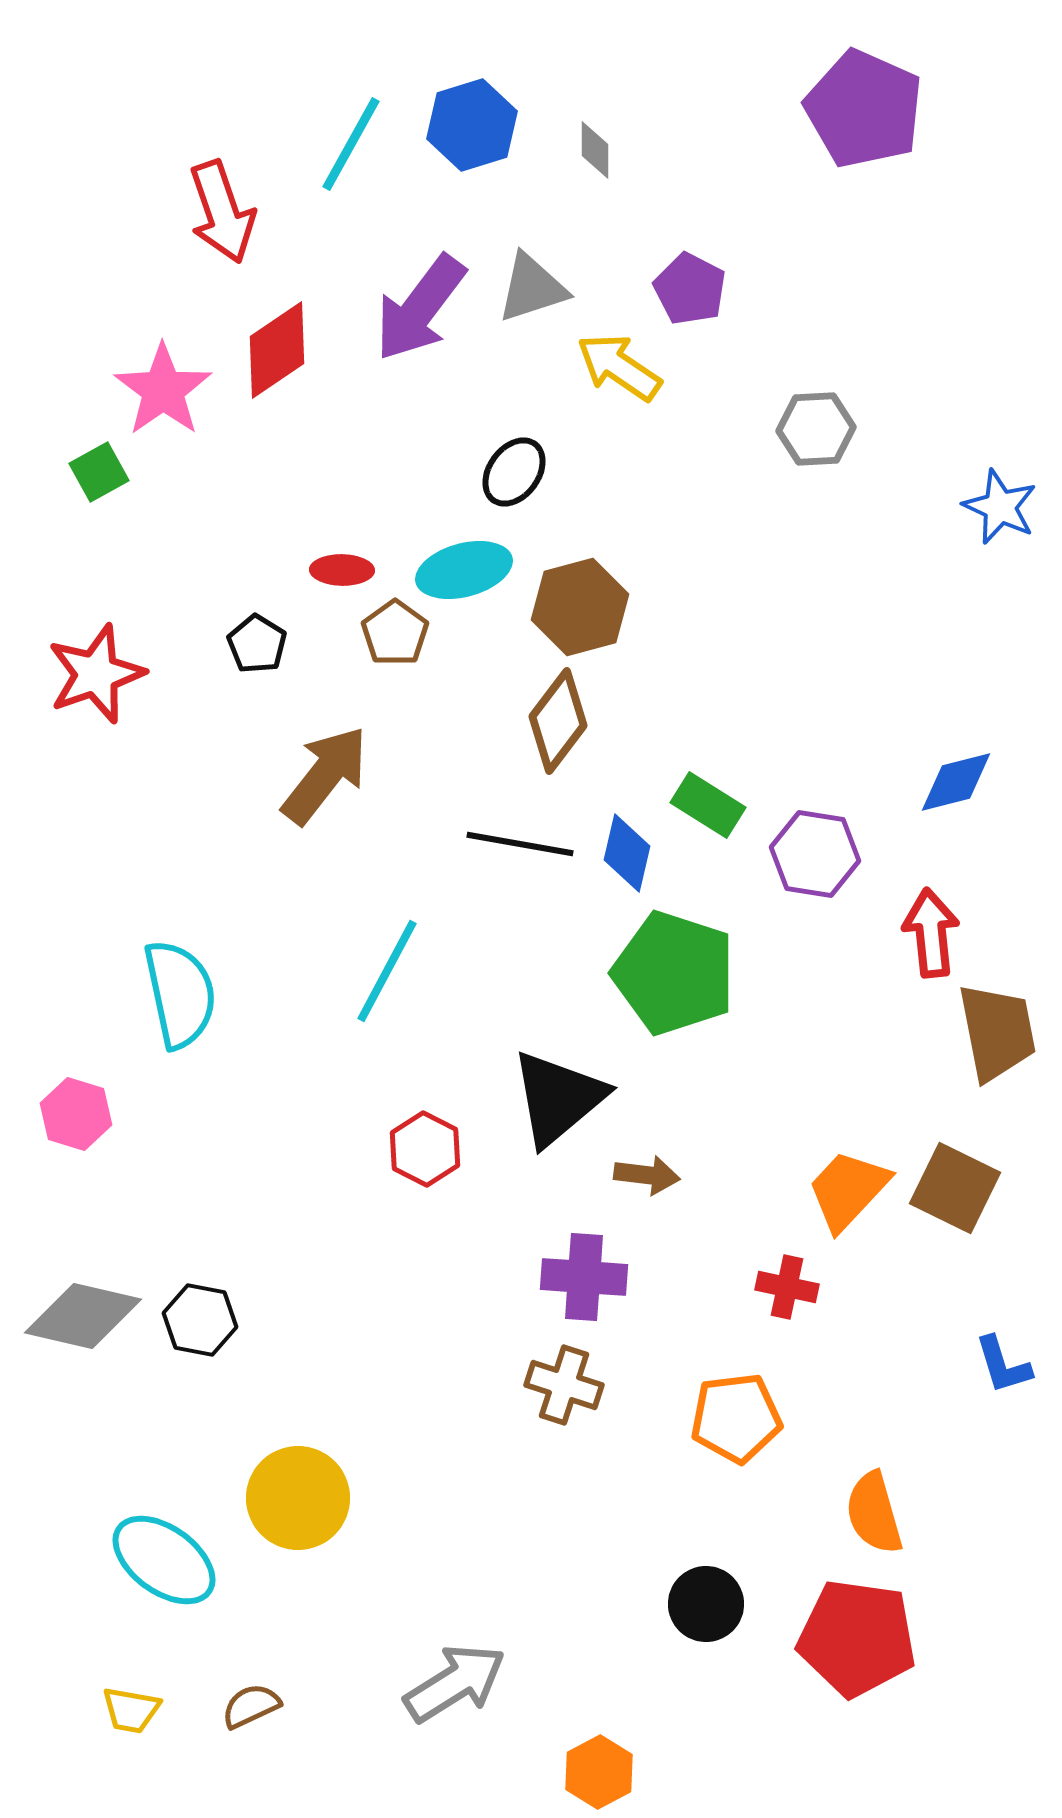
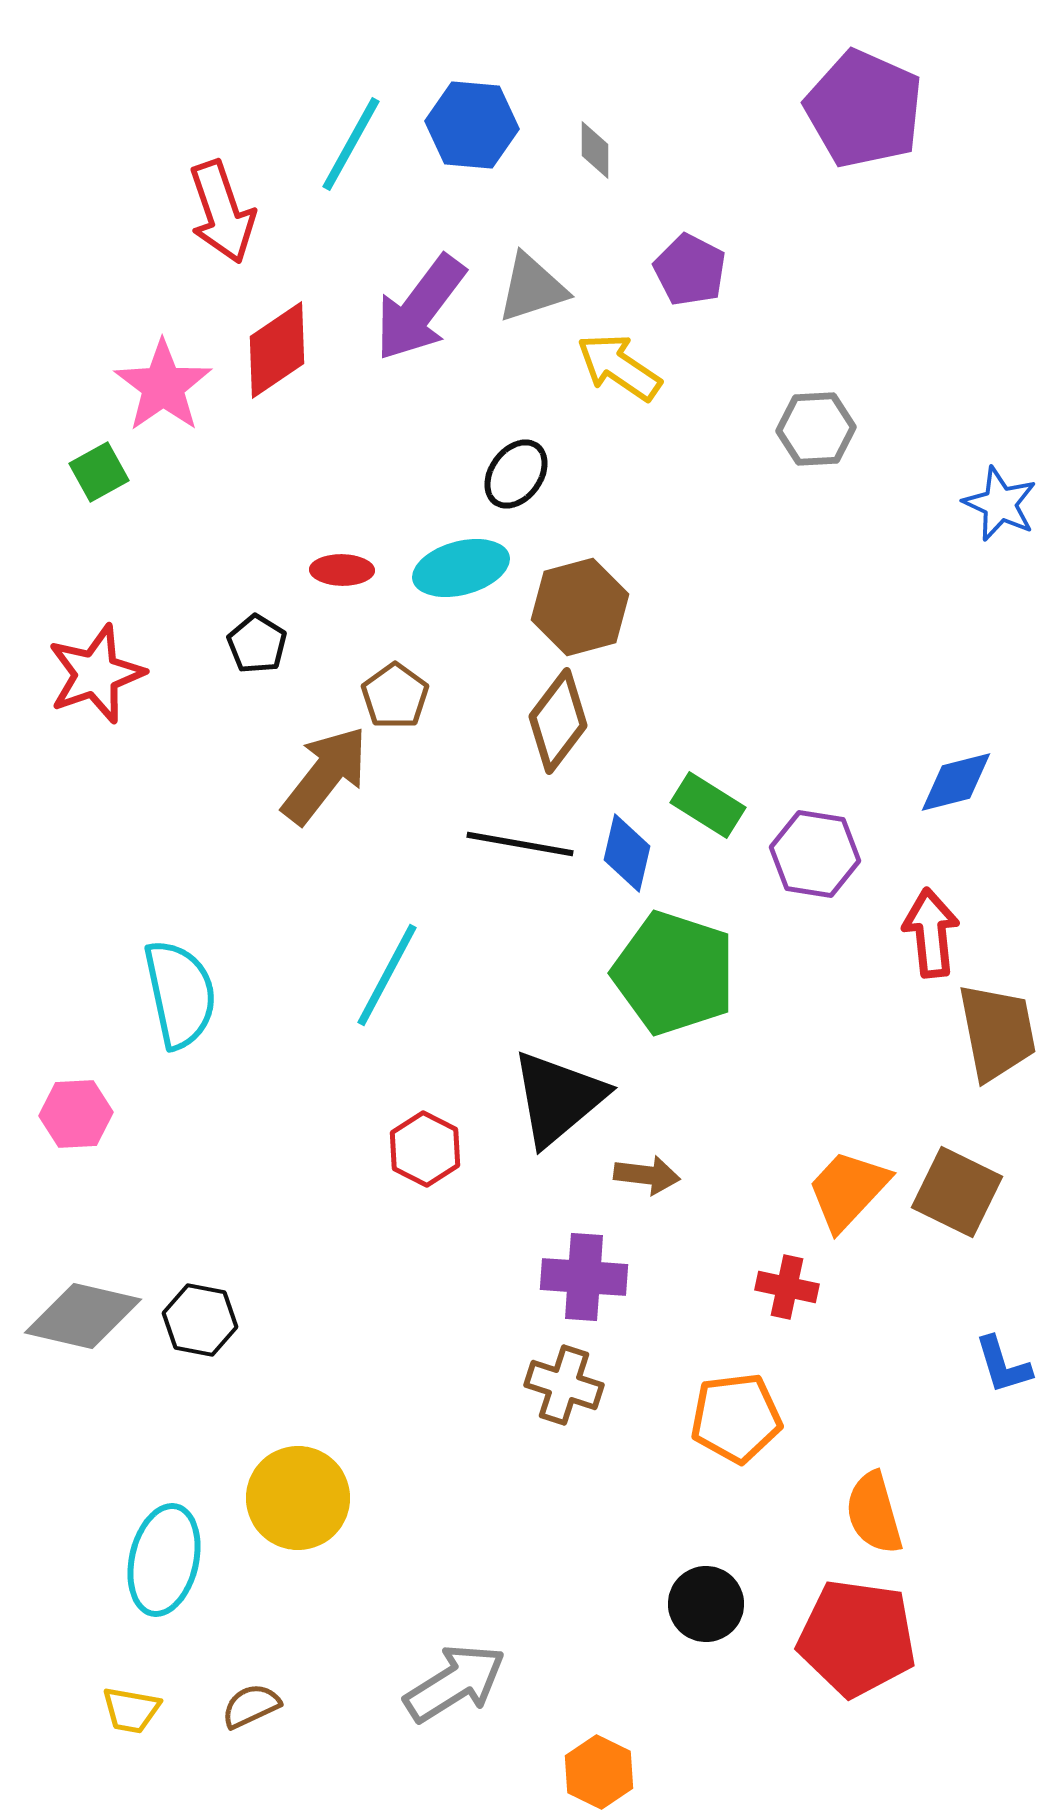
blue hexagon at (472, 125): rotated 22 degrees clockwise
purple pentagon at (690, 289): moved 19 px up
pink star at (163, 390): moved 4 px up
black ellipse at (514, 472): moved 2 px right, 2 px down
blue star at (1000, 507): moved 3 px up
cyan ellipse at (464, 570): moved 3 px left, 2 px up
brown pentagon at (395, 633): moved 63 px down
cyan line at (387, 971): moved 4 px down
pink hexagon at (76, 1114): rotated 20 degrees counterclockwise
brown square at (955, 1188): moved 2 px right, 4 px down
cyan ellipse at (164, 1560): rotated 67 degrees clockwise
orange hexagon at (599, 1772): rotated 6 degrees counterclockwise
